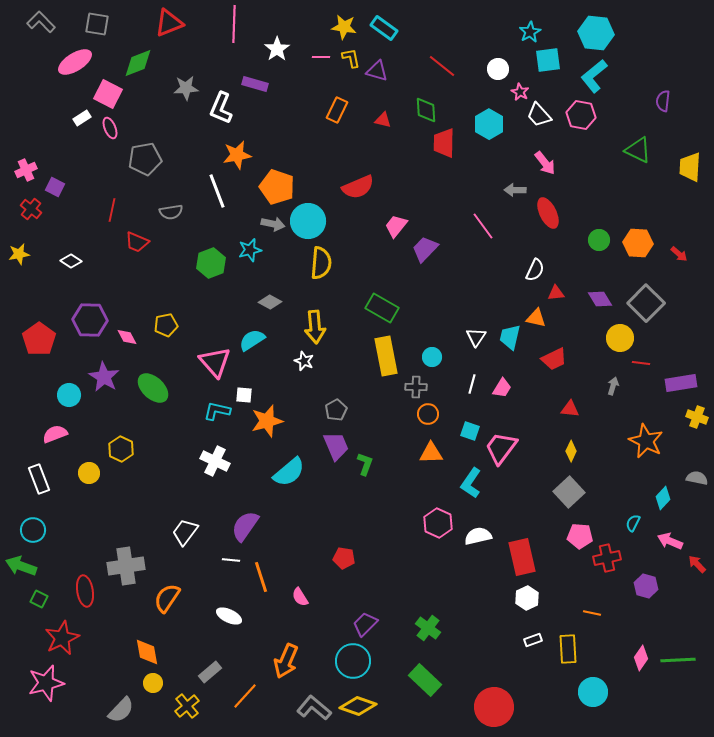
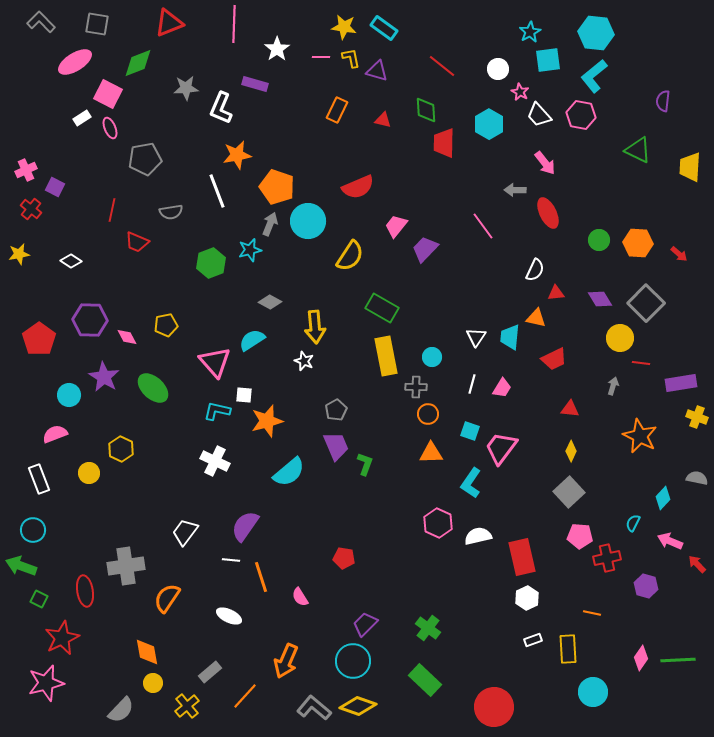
gray arrow at (273, 224): moved 3 px left; rotated 80 degrees counterclockwise
yellow semicircle at (321, 263): moved 29 px right, 7 px up; rotated 28 degrees clockwise
cyan trapezoid at (510, 337): rotated 8 degrees counterclockwise
orange star at (646, 441): moved 6 px left, 5 px up
